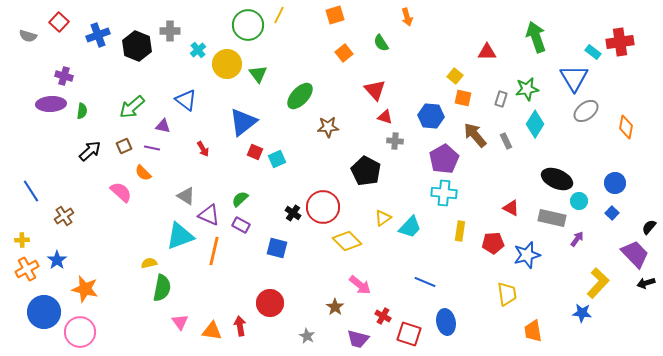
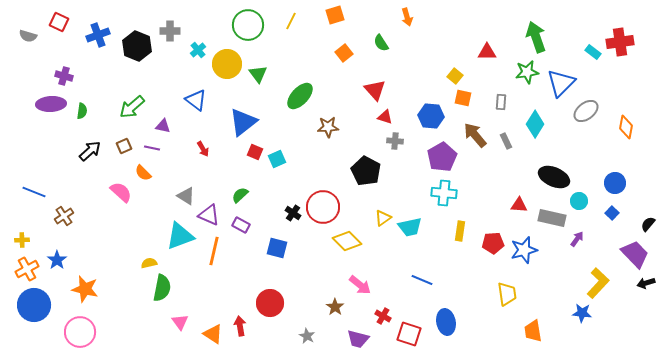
yellow line at (279, 15): moved 12 px right, 6 px down
red square at (59, 22): rotated 18 degrees counterclockwise
blue triangle at (574, 78): moved 13 px left, 5 px down; rotated 16 degrees clockwise
green star at (527, 89): moved 17 px up
gray rectangle at (501, 99): moved 3 px down; rotated 14 degrees counterclockwise
blue triangle at (186, 100): moved 10 px right
purple pentagon at (444, 159): moved 2 px left, 2 px up
black ellipse at (557, 179): moved 3 px left, 2 px up
blue line at (31, 191): moved 3 px right, 1 px down; rotated 35 degrees counterclockwise
green semicircle at (240, 199): moved 4 px up
red triangle at (511, 208): moved 8 px right, 3 px up; rotated 24 degrees counterclockwise
cyan trapezoid at (410, 227): rotated 35 degrees clockwise
black semicircle at (649, 227): moved 1 px left, 3 px up
blue star at (527, 255): moved 3 px left, 5 px up
blue line at (425, 282): moved 3 px left, 2 px up
blue circle at (44, 312): moved 10 px left, 7 px up
orange triangle at (212, 331): moved 1 px right, 3 px down; rotated 25 degrees clockwise
